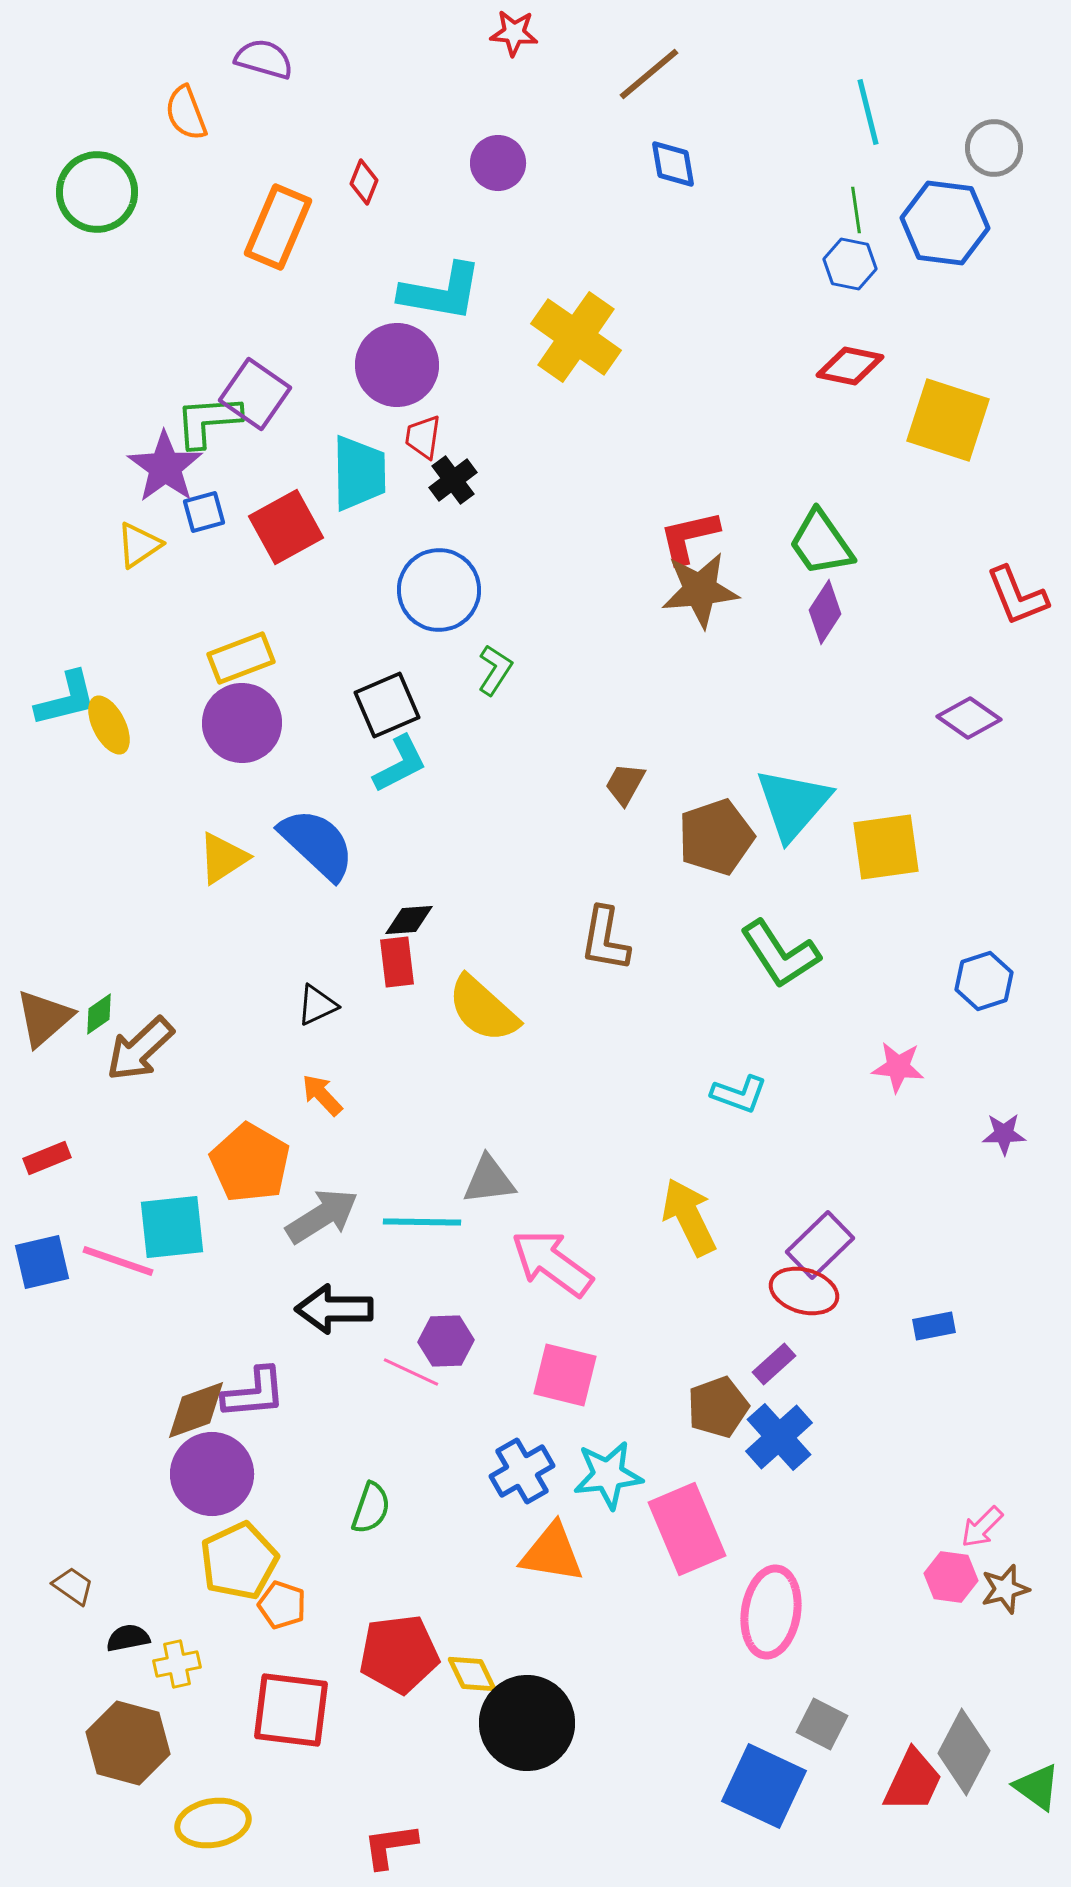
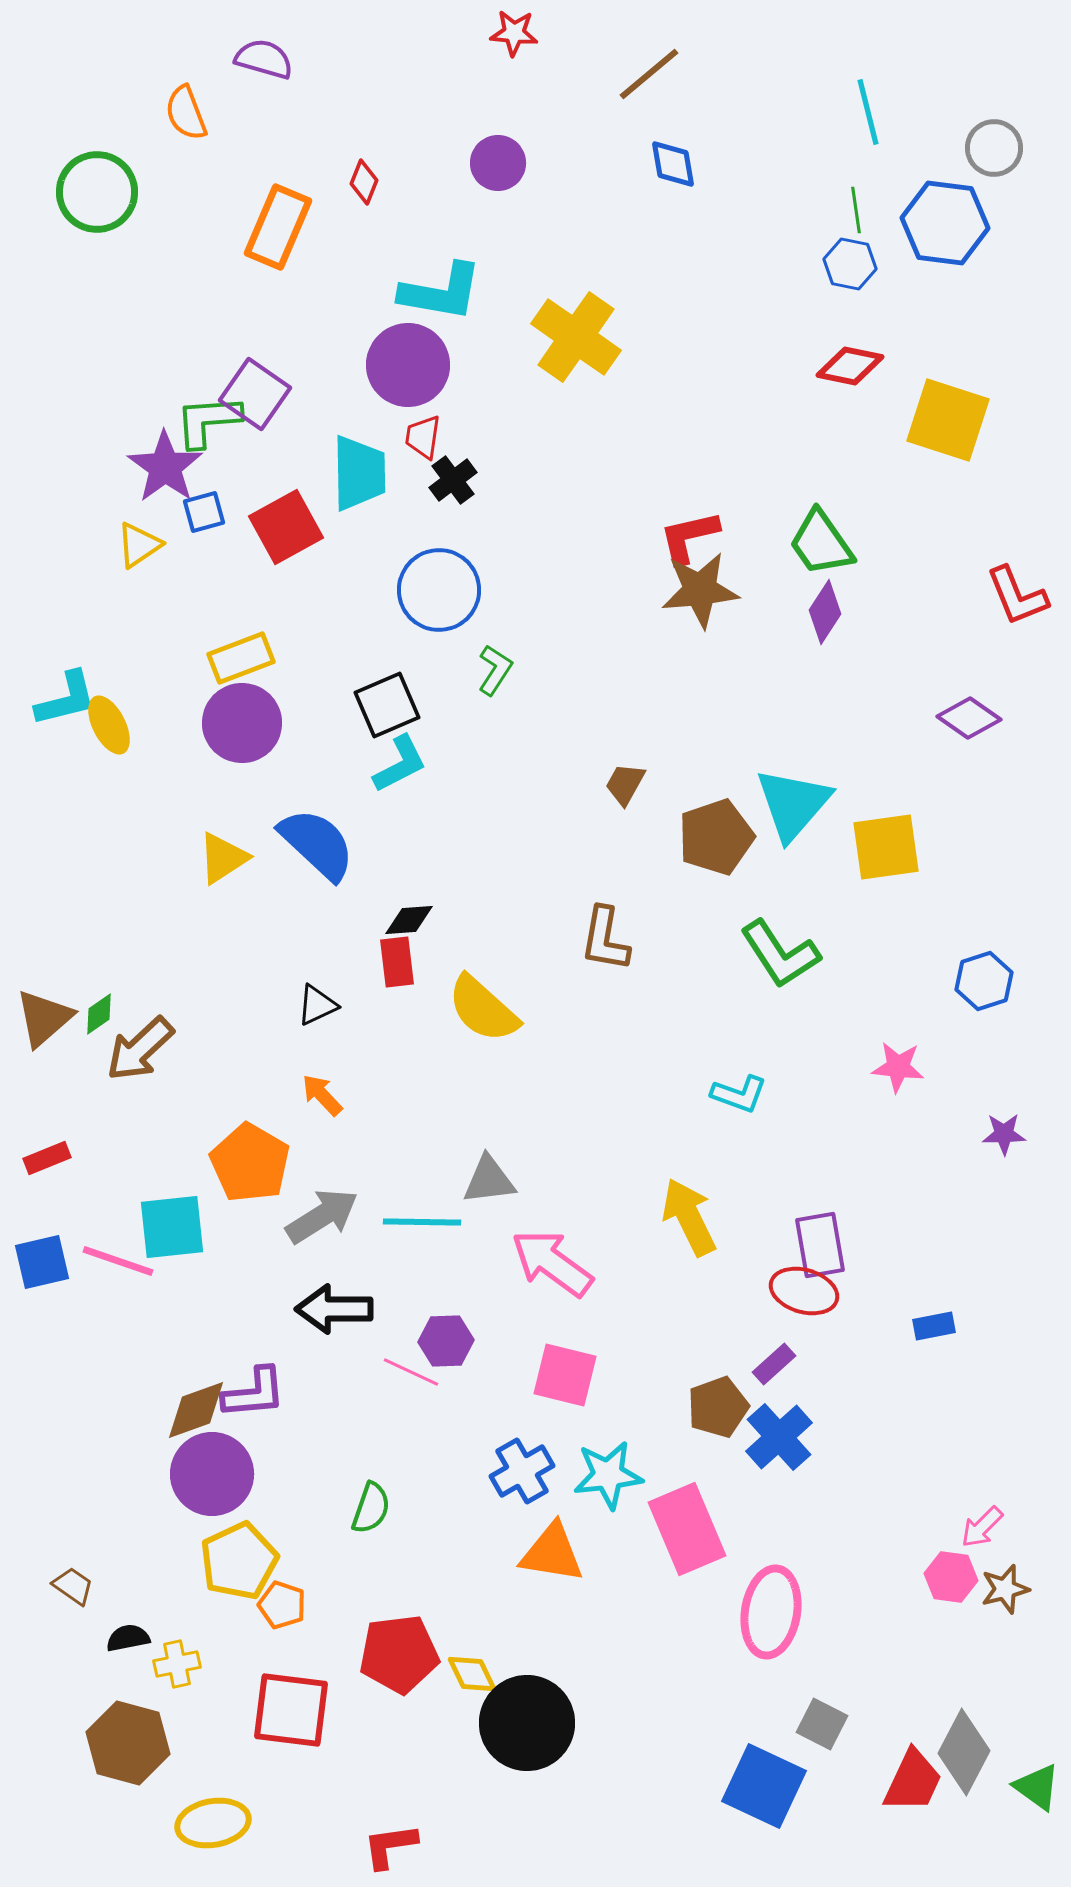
purple circle at (397, 365): moved 11 px right
purple rectangle at (820, 1245): rotated 56 degrees counterclockwise
